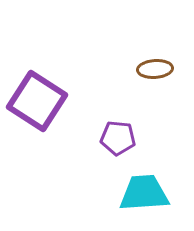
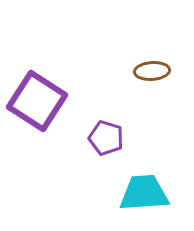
brown ellipse: moved 3 px left, 2 px down
purple pentagon: moved 12 px left; rotated 12 degrees clockwise
